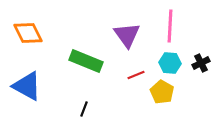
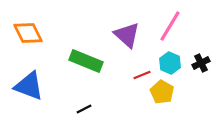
pink line: rotated 28 degrees clockwise
purple triangle: rotated 12 degrees counterclockwise
cyan hexagon: rotated 20 degrees clockwise
red line: moved 6 px right
blue triangle: moved 2 px right; rotated 8 degrees counterclockwise
black line: rotated 42 degrees clockwise
